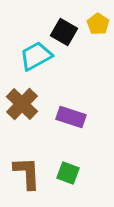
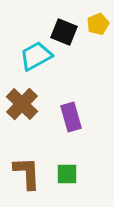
yellow pentagon: rotated 15 degrees clockwise
black square: rotated 8 degrees counterclockwise
purple rectangle: rotated 56 degrees clockwise
green square: moved 1 px left, 1 px down; rotated 20 degrees counterclockwise
